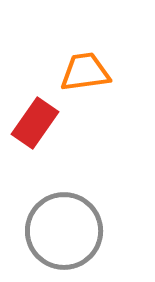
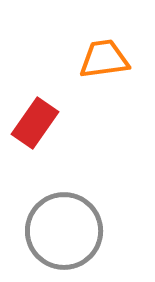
orange trapezoid: moved 19 px right, 13 px up
